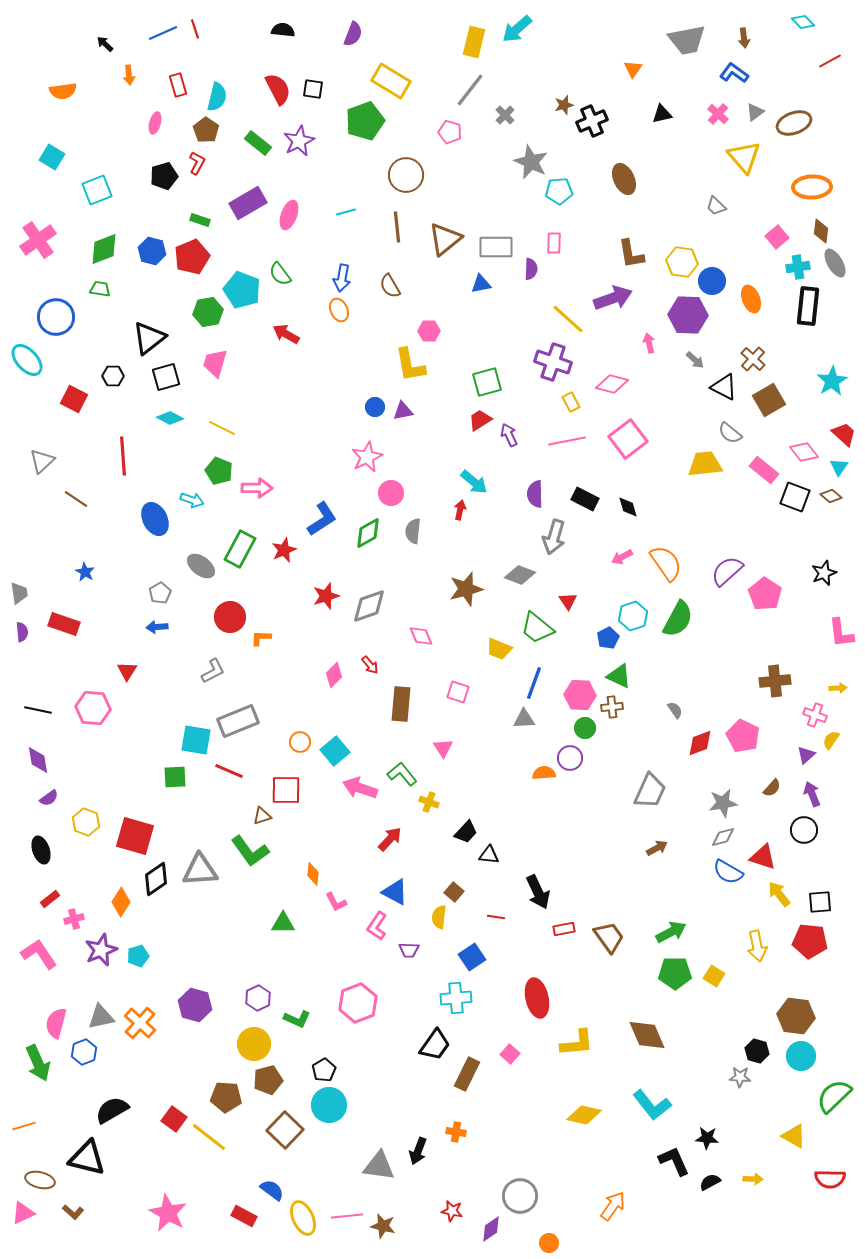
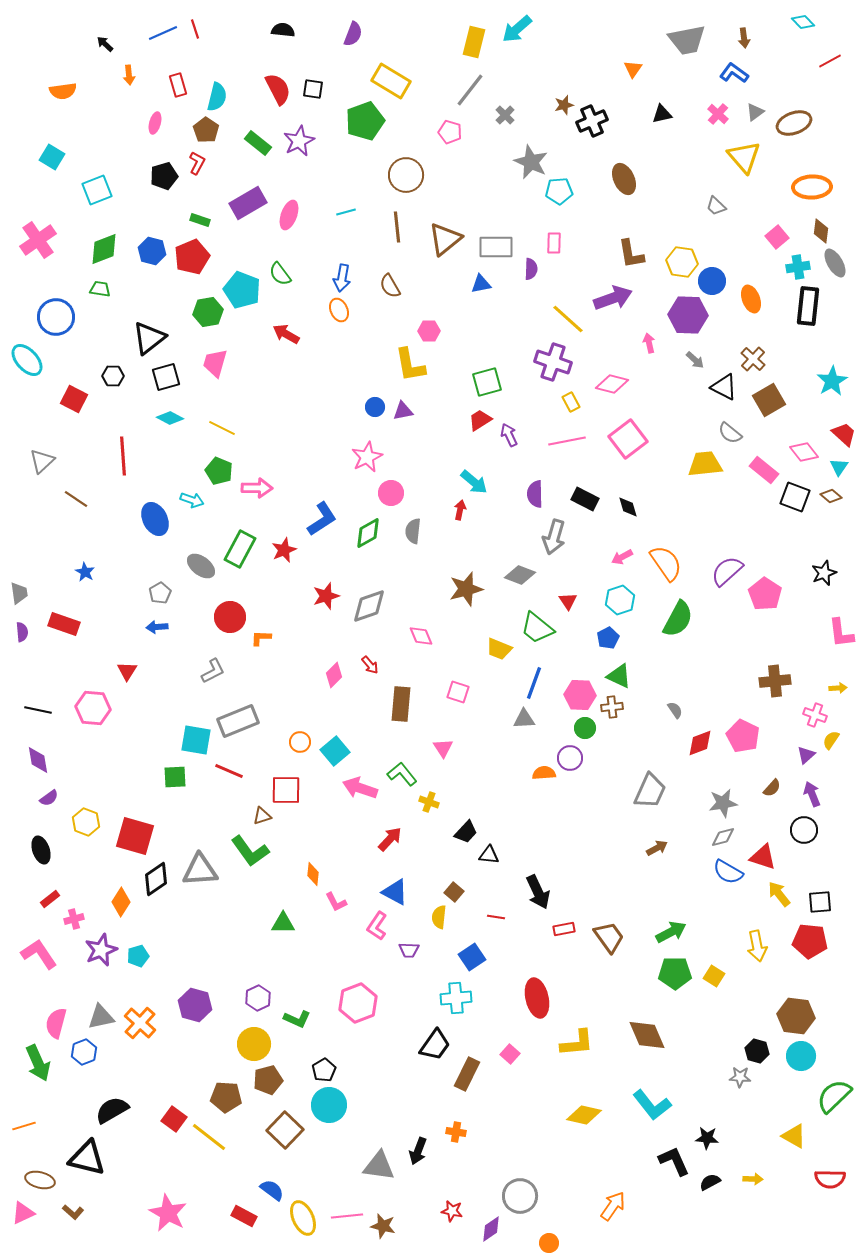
cyan hexagon at (633, 616): moved 13 px left, 16 px up
